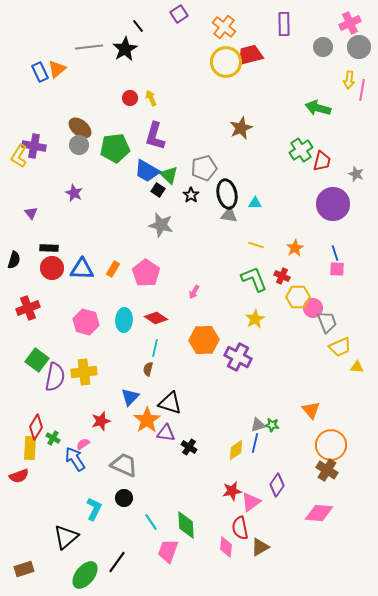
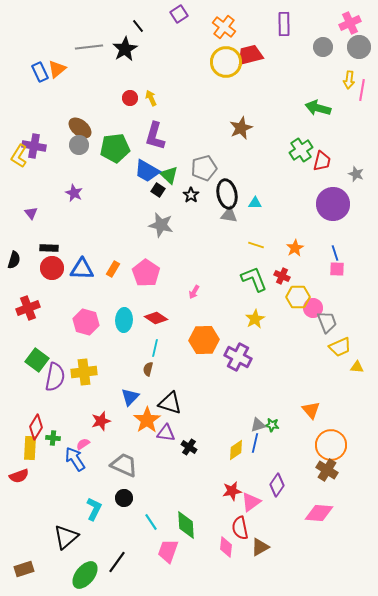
green cross at (53, 438): rotated 24 degrees counterclockwise
